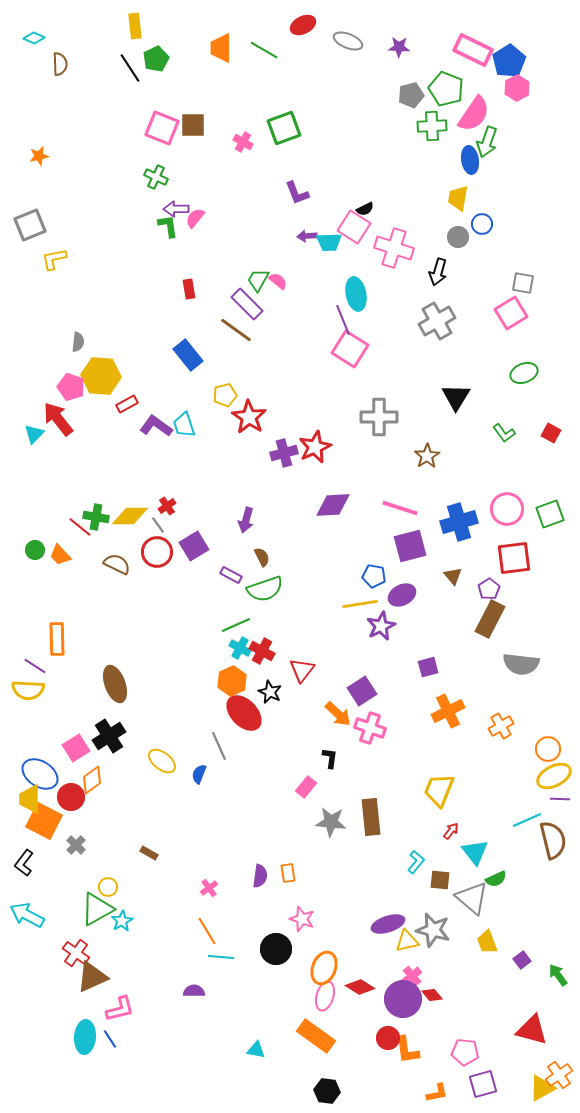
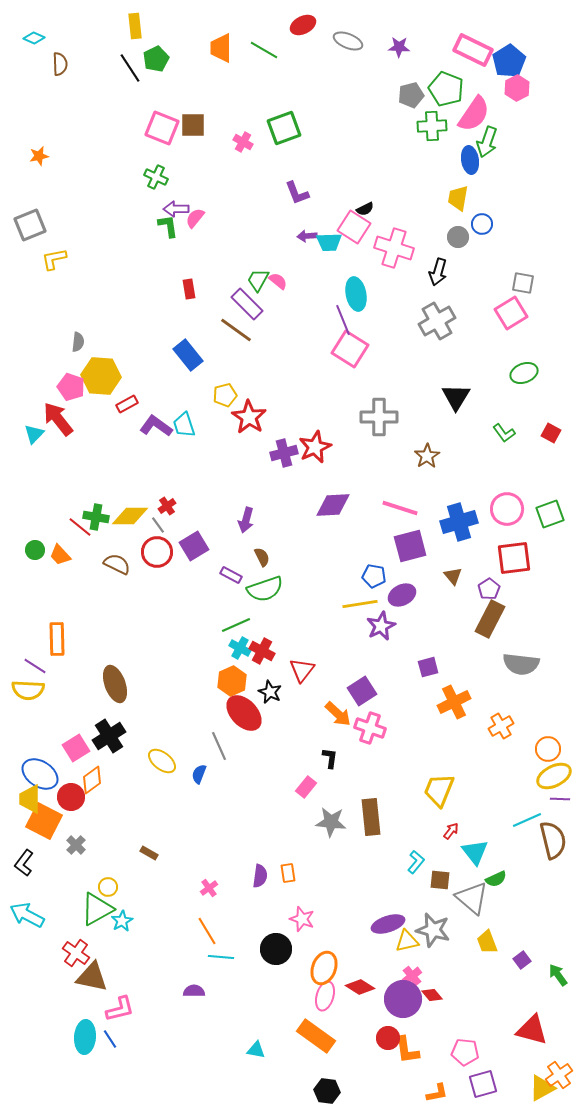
orange cross at (448, 711): moved 6 px right, 9 px up
brown triangle at (92, 977): rotated 36 degrees clockwise
